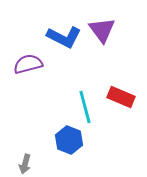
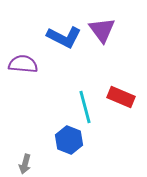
purple semicircle: moved 5 px left; rotated 20 degrees clockwise
